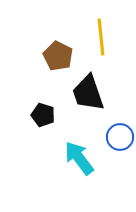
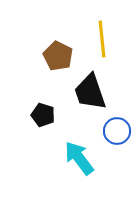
yellow line: moved 1 px right, 2 px down
black trapezoid: moved 2 px right, 1 px up
blue circle: moved 3 px left, 6 px up
